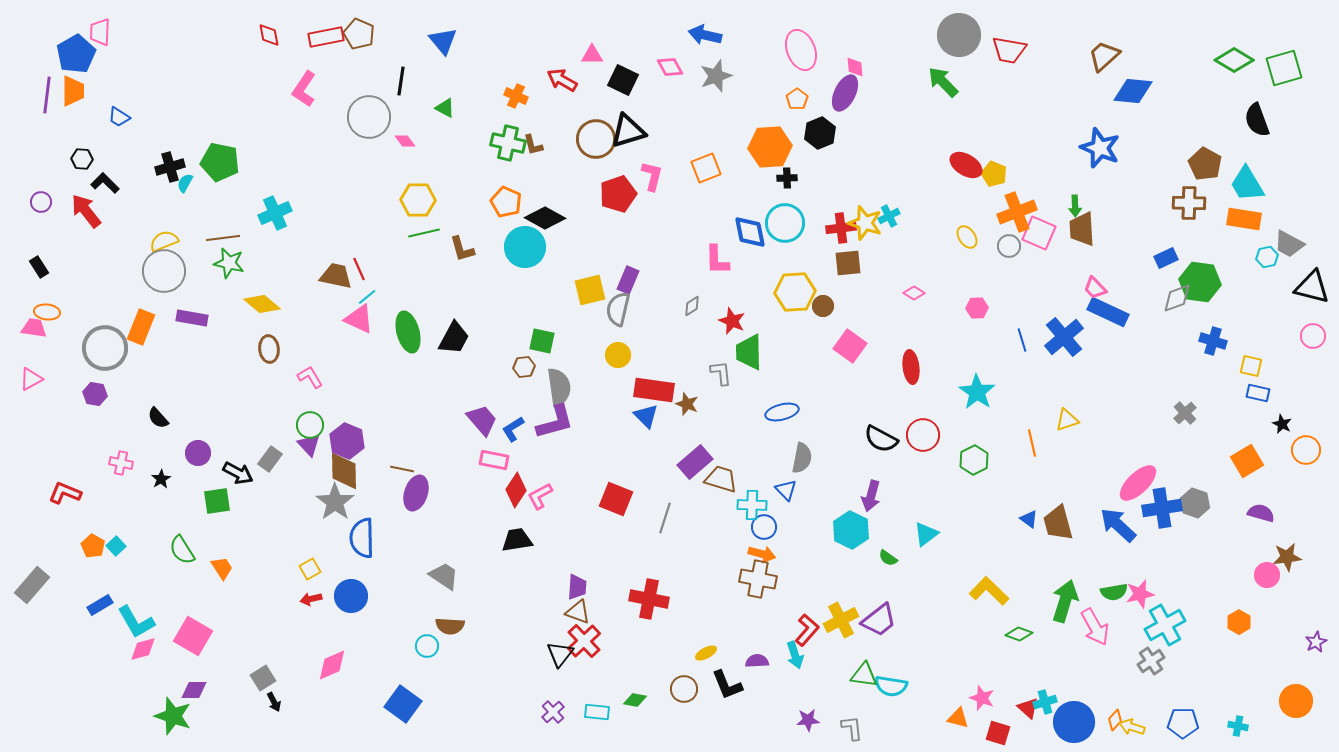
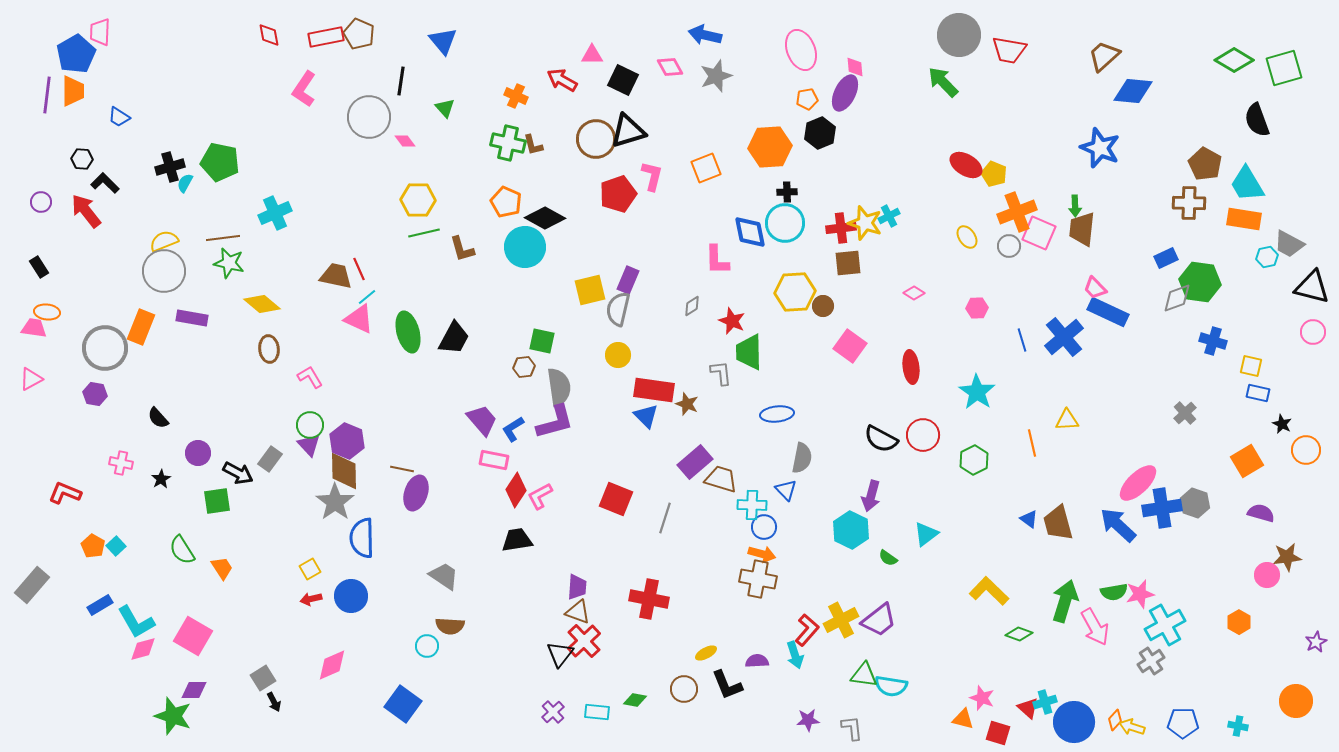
orange pentagon at (797, 99): moved 10 px right; rotated 25 degrees clockwise
green triangle at (445, 108): rotated 20 degrees clockwise
black cross at (787, 178): moved 14 px down
brown trapezoid at (1082, 229): rotated 9 degrees clockwise
pink circle at (1313, 336): moved 4 px up
blue ellipse at (782, 412): moved 5 px left, 2 px down; rotated 8 degrees clockwise
yellow triangle at (1067, 420): rotated 15 degrees clockwise
orange triangle at (958, 718): moved 5 px right, 1 px down
